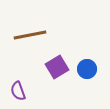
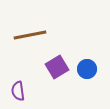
purple semicircle: rotated 12 degrees clockwise
